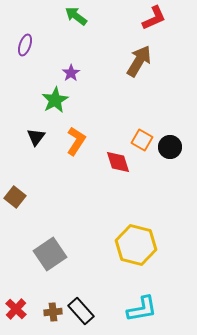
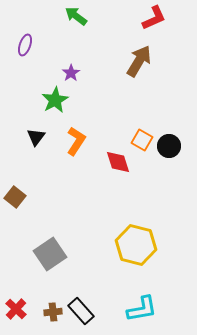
black circle: moved 1 px left, 1 px up
